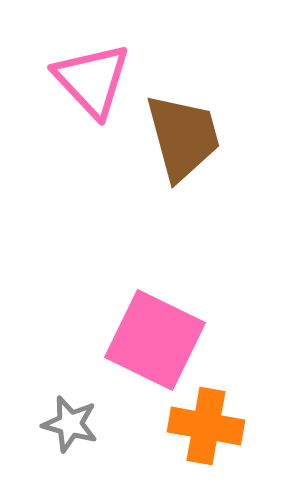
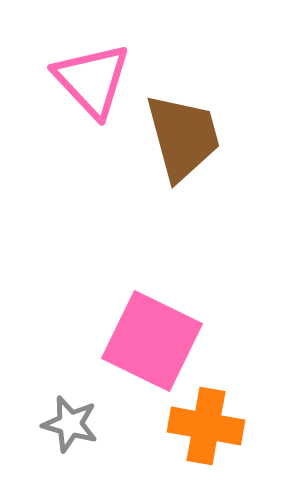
pink square: moved 3 px left, 1 px down
